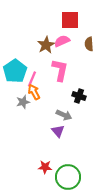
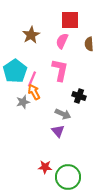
pink semicircle: rotated 42 degrees counterclockwise
brown star: moved 15 px left, 10 px up
gray arrow: moved 1 px left, 1 px up
